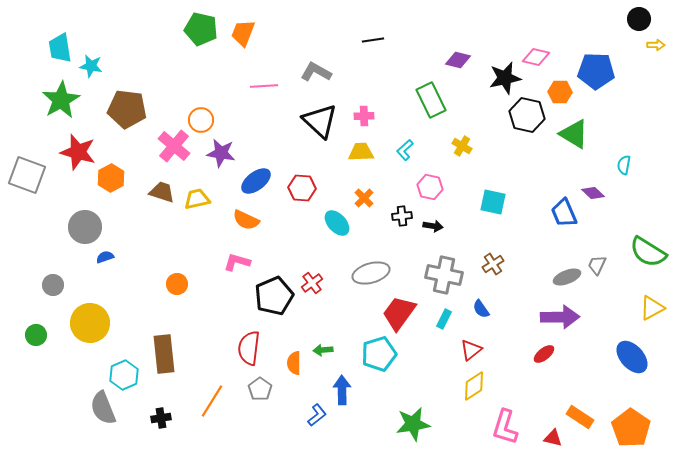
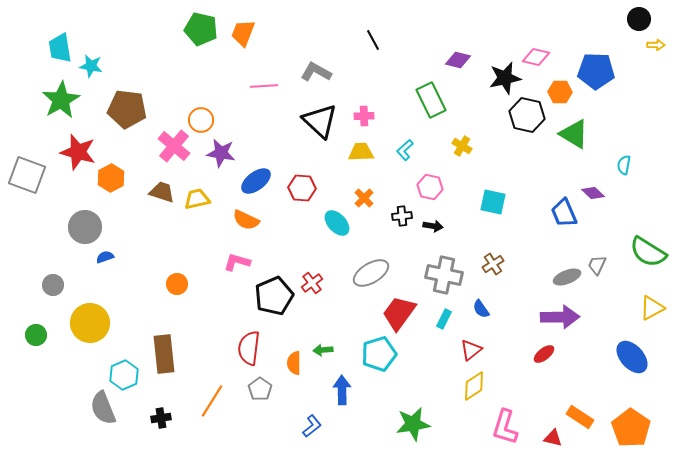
black line at (373, 40): rotated 70 degrees clockwise
gray ellipse at (371, 273): rotated 15 degrees counterclockwise
blue L-shape at (317, 415): moved 5 px left, 11 px down
